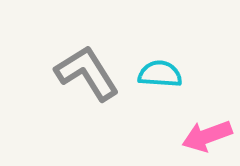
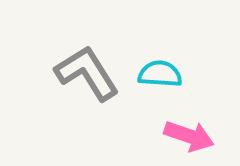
pink arrow: moved 18 px left; rotated 141 degrees counterclockwise
